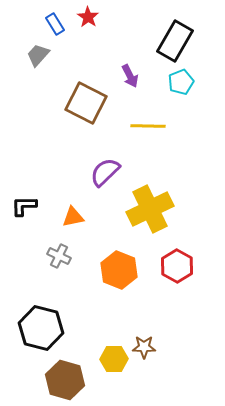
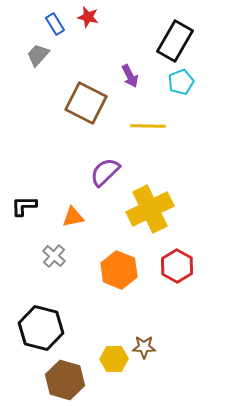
red star: rotated 20 degrees counterclockwise
gray cross: moved 5 px left; rotated 15 degrees clockwise
